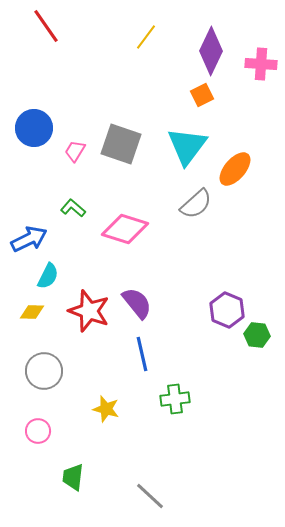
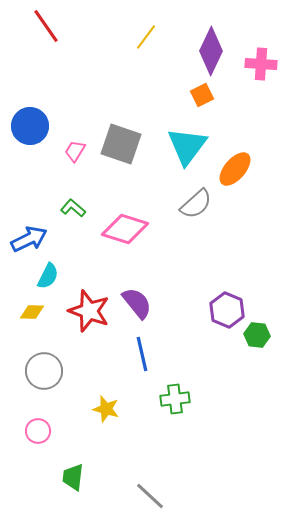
blue circle: moved 4 px left, 2 px up
